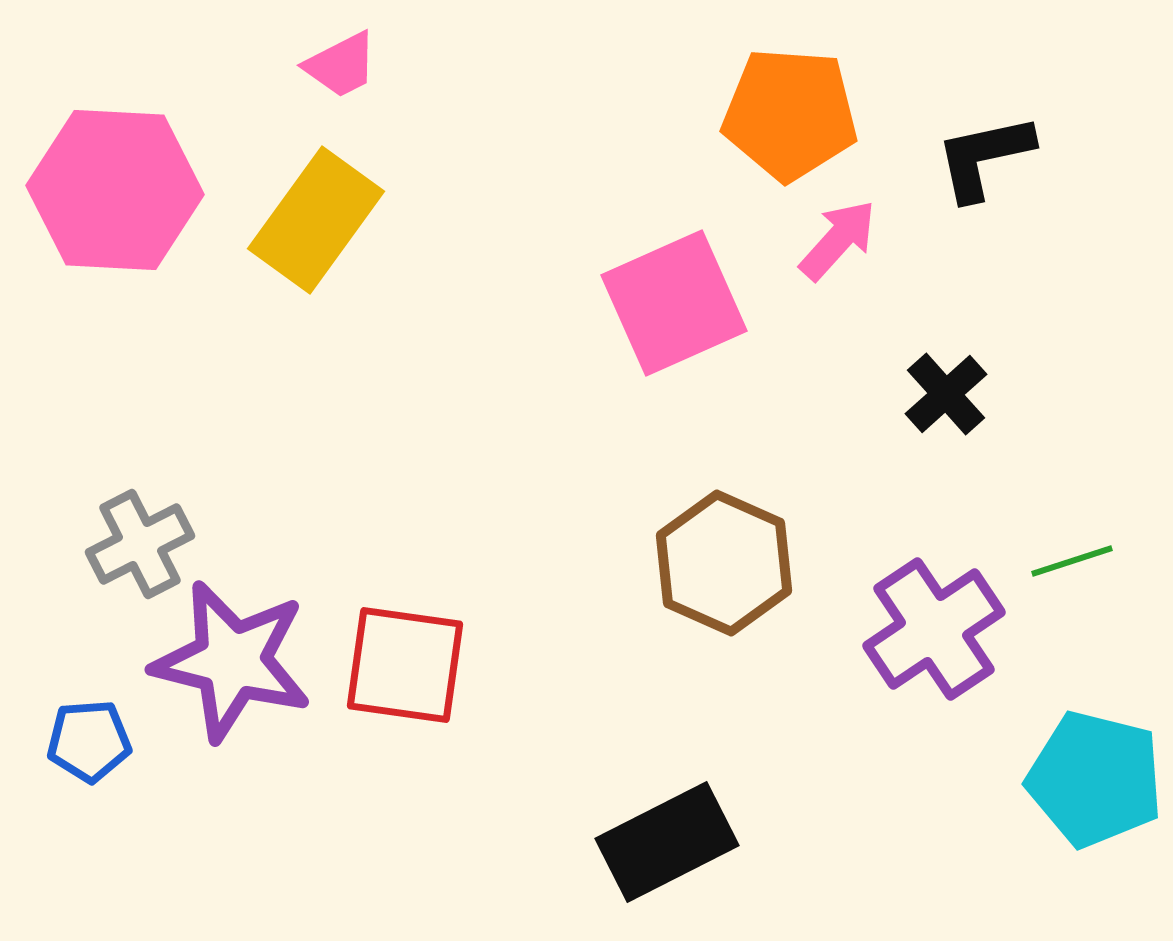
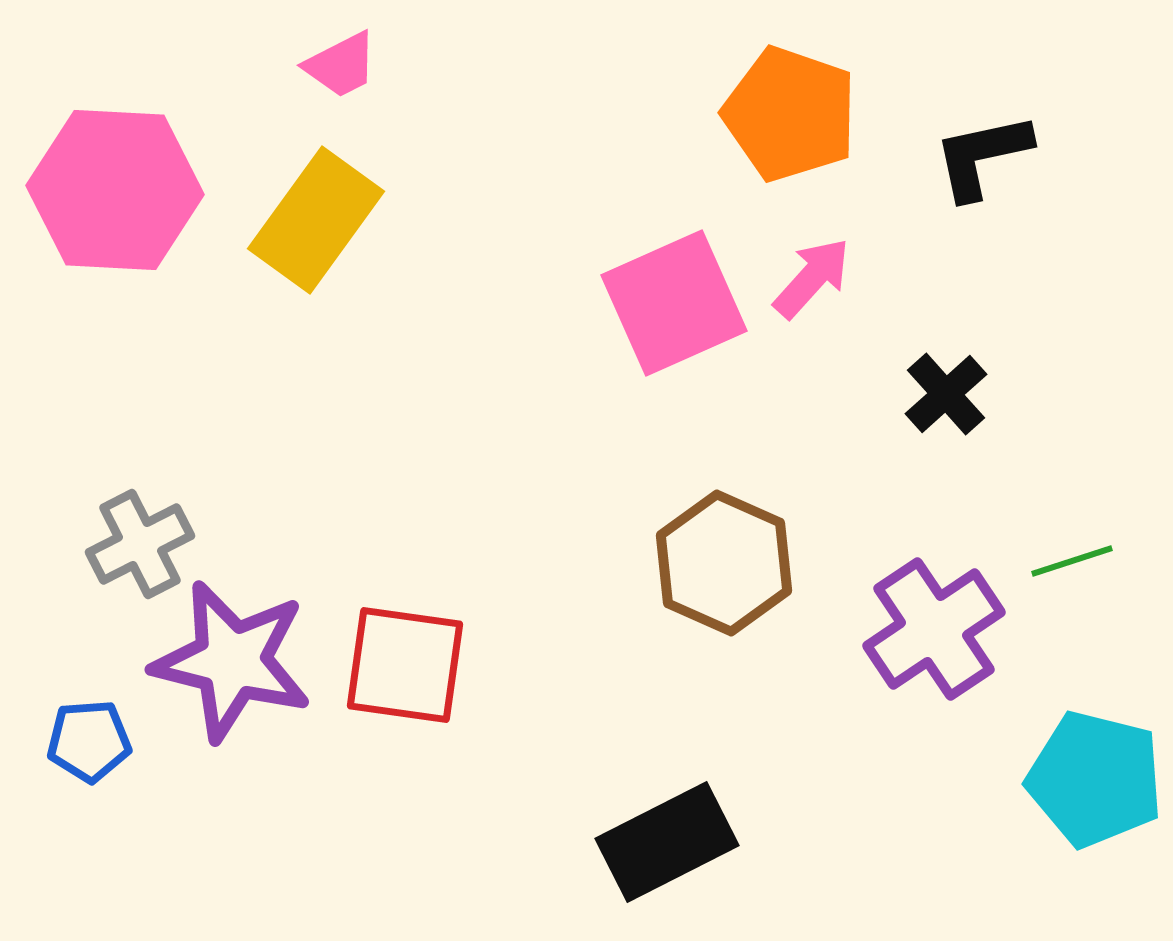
orange pentagon: rotated 15 degrees clockwise
black L-shape: moved 2 px left, 1 px up
pink arrow: moved 26 px left, 38 px down
